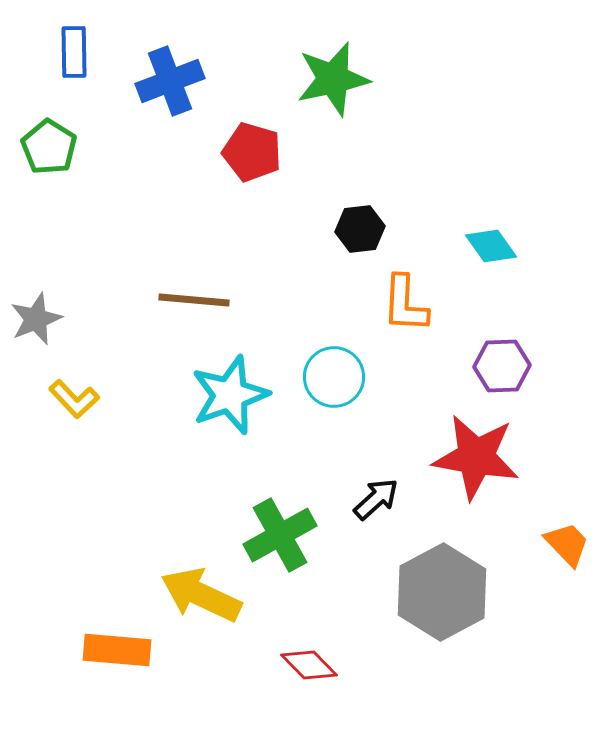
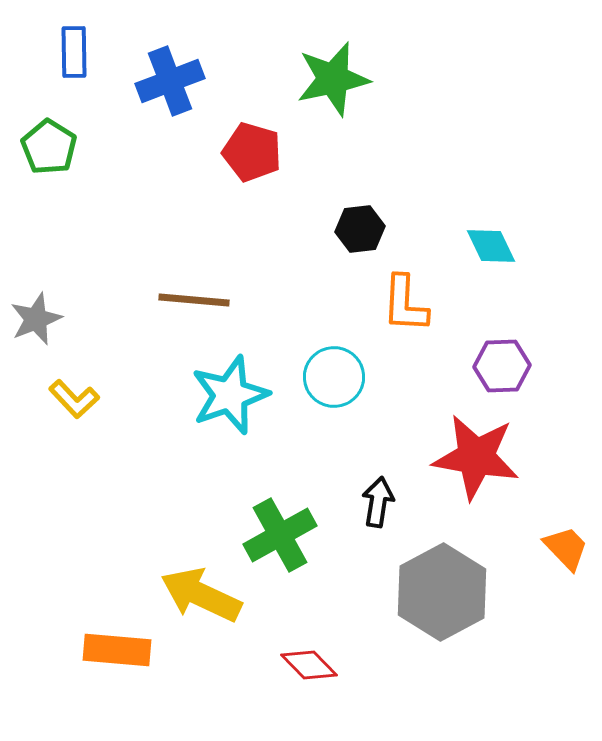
cyan diamond: rotated 10 degrees clockwise
black arrow: moved 2 px right, 3 px down; rotated 39 degrees counterclockwise
orange trapezoid: moved 1 px left, 4 px down
